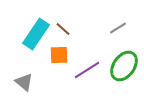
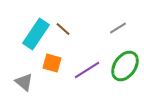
orange square: moved 7 px left, 8 px down; rotated 18 degrees clockwise
green ellipse: moved 1 px right
